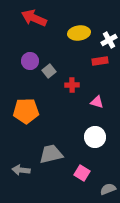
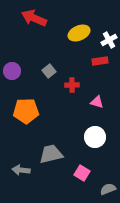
yellow ellipse: rotated 15 degrees counterclockwise
purple circle: moved 18 px left, 10 px down
